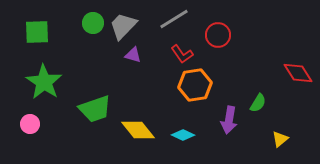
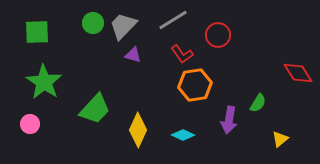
gray line: moved 1 px left, 1 px down
green trapezoid: rotated 28 degrees counterclockwise
yellow diamond: rotated 64 degrees clockwise
